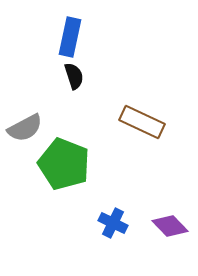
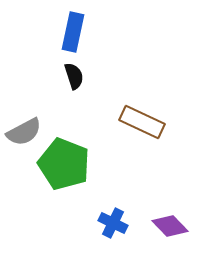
blue rectangle: moved 3 px right, 5 px up
gray semicircle: moved 1 px left, 4 px down
